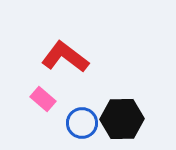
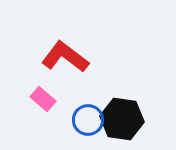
black hexagon: rotated 9 degrees clockwise
blue circle: moved 6 px right, 3 px up
